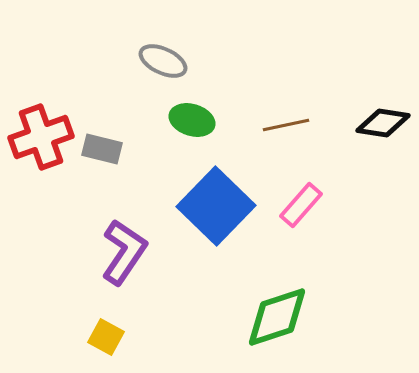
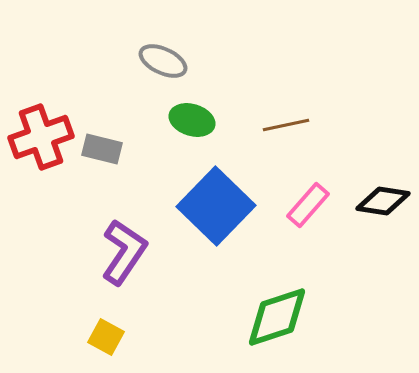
black diamond: moved 78 px down
pink rectangle: moved 7 px right
